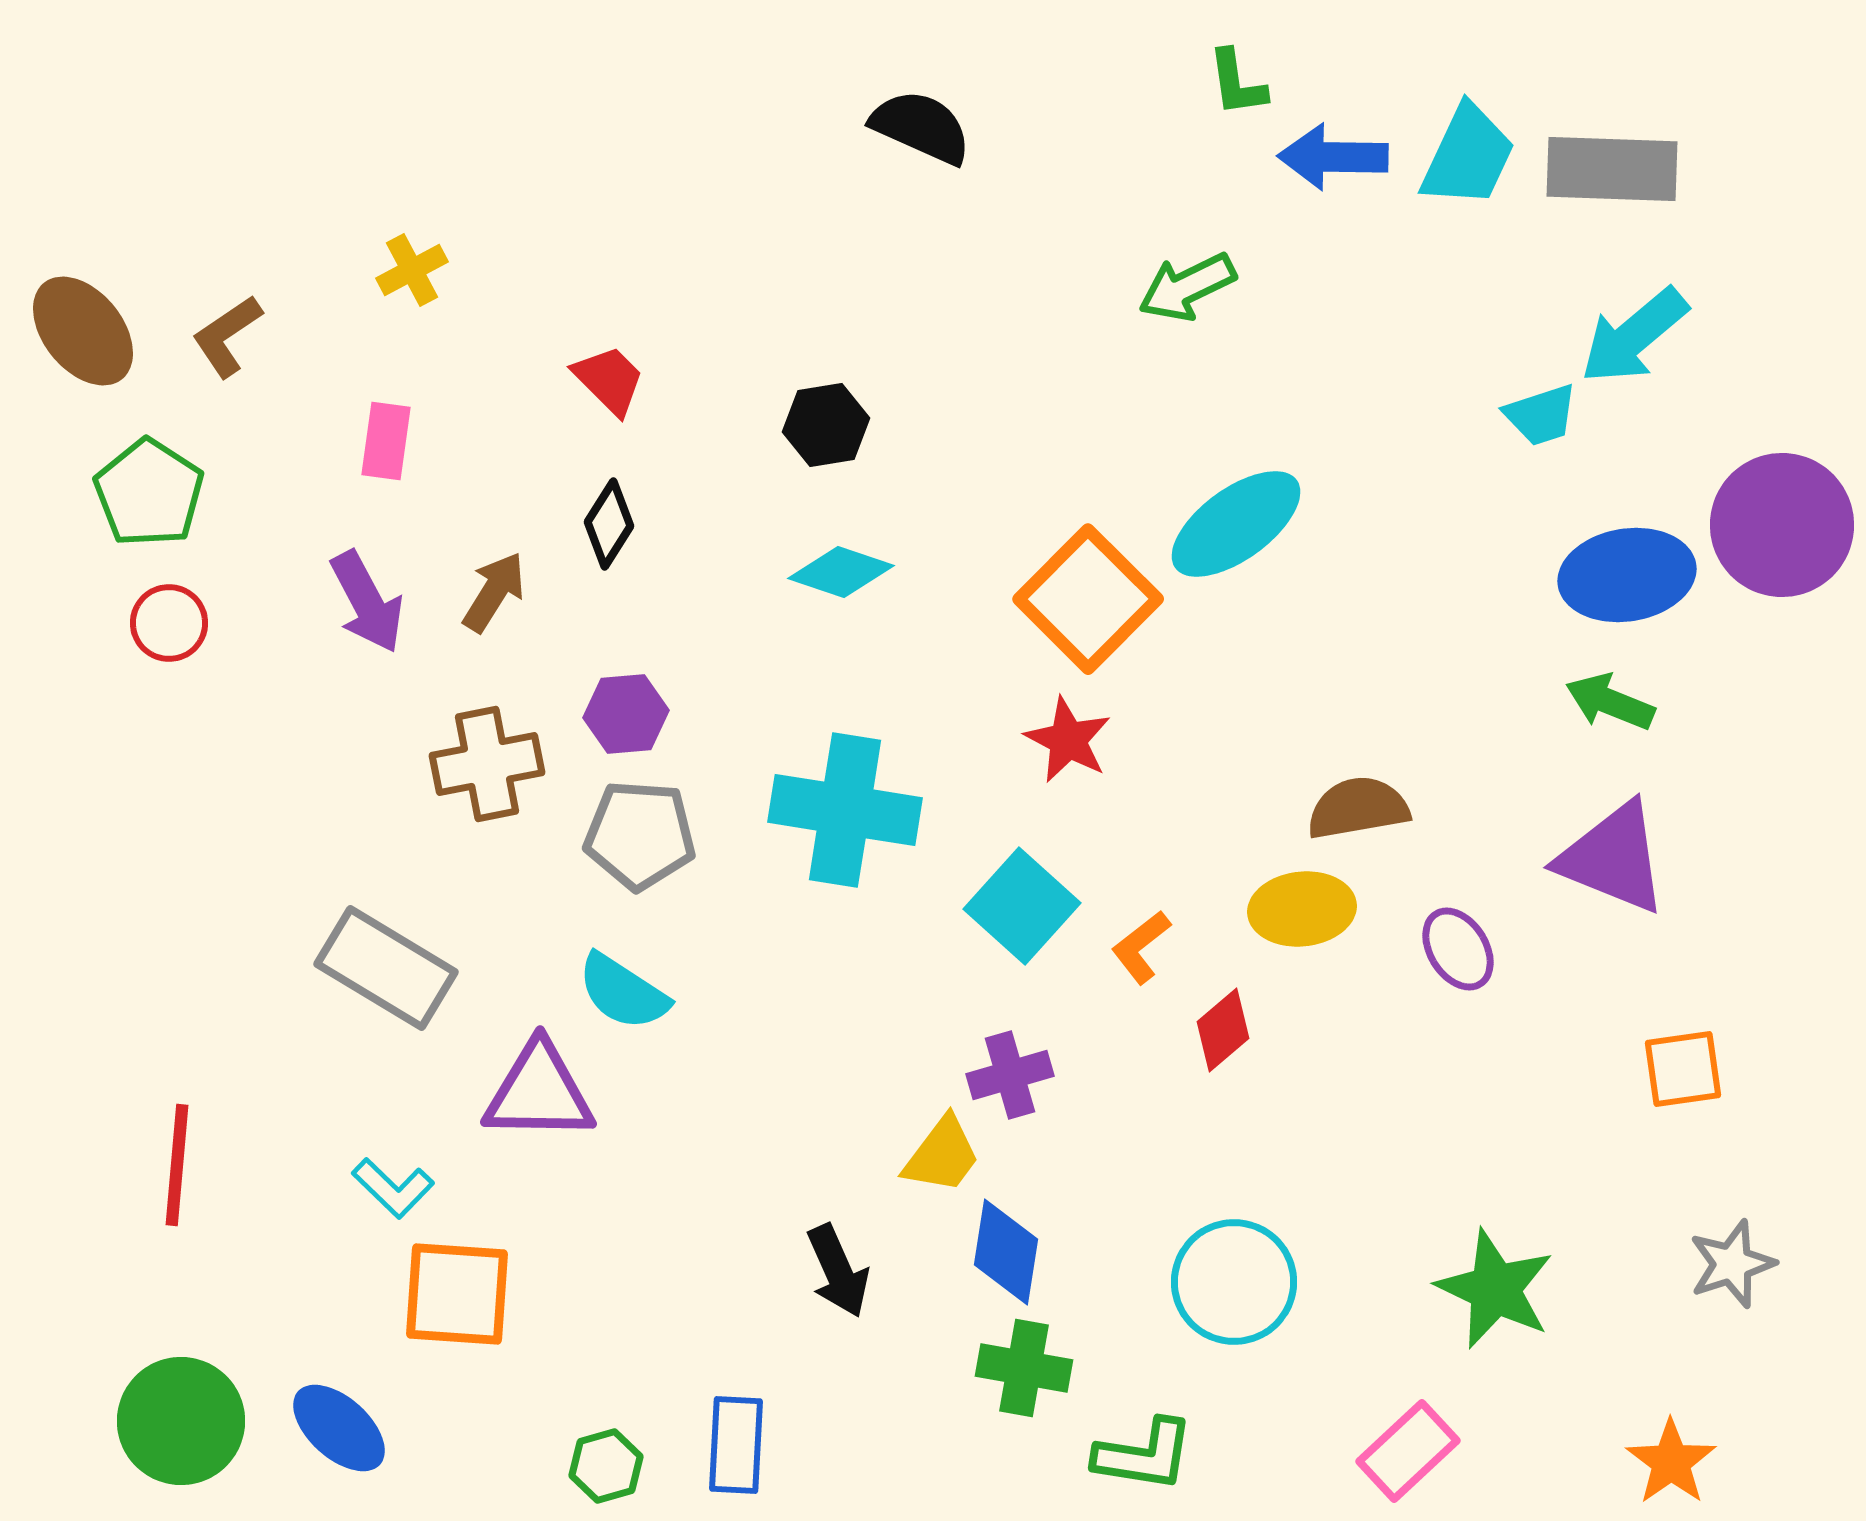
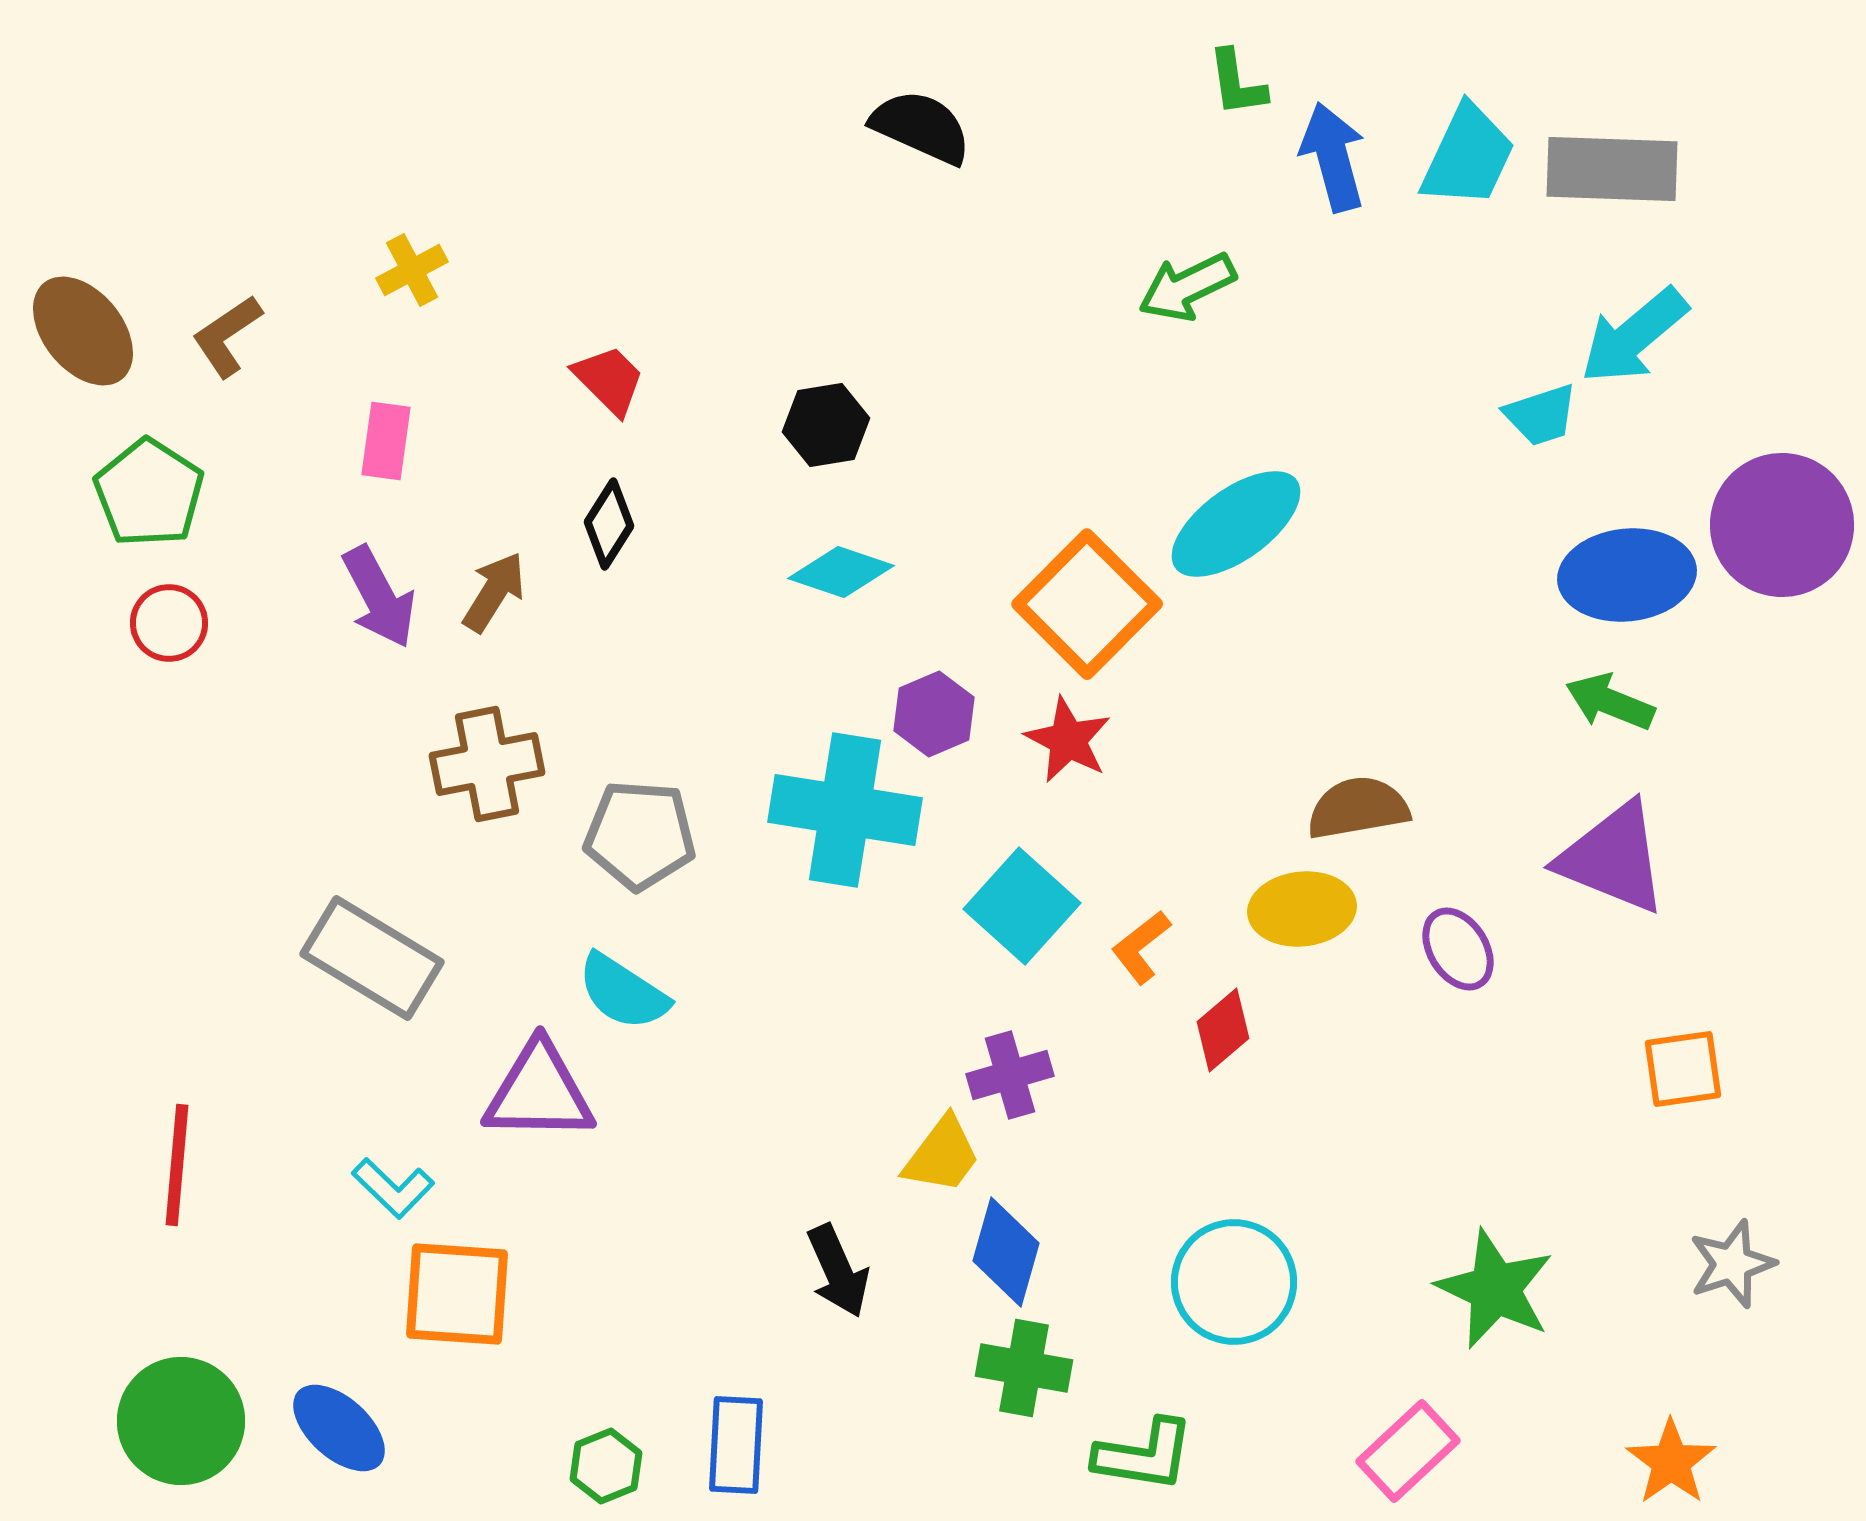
blue arrow at (1333, 157): rotated 74 degrees clockwise
blue ellipse at (1627, 575): rotated 3 degrees clockwise
orange square at (1088, 599): moved 1 px left, 5 px down
purple arrow at (367, 602): moved 12 px right, 5 px up
purple hexagon at (626, 714): moved 308 px right; rotated 18 degrees counterclockwise
gray rectangle at (386, 968): moved 14 px left, 10 px up
blue diamond at (1006, 1252): rotated 7 degrees clockwise
green hexagon at (606, 1466): rotated 6 degrees counterclockwise
